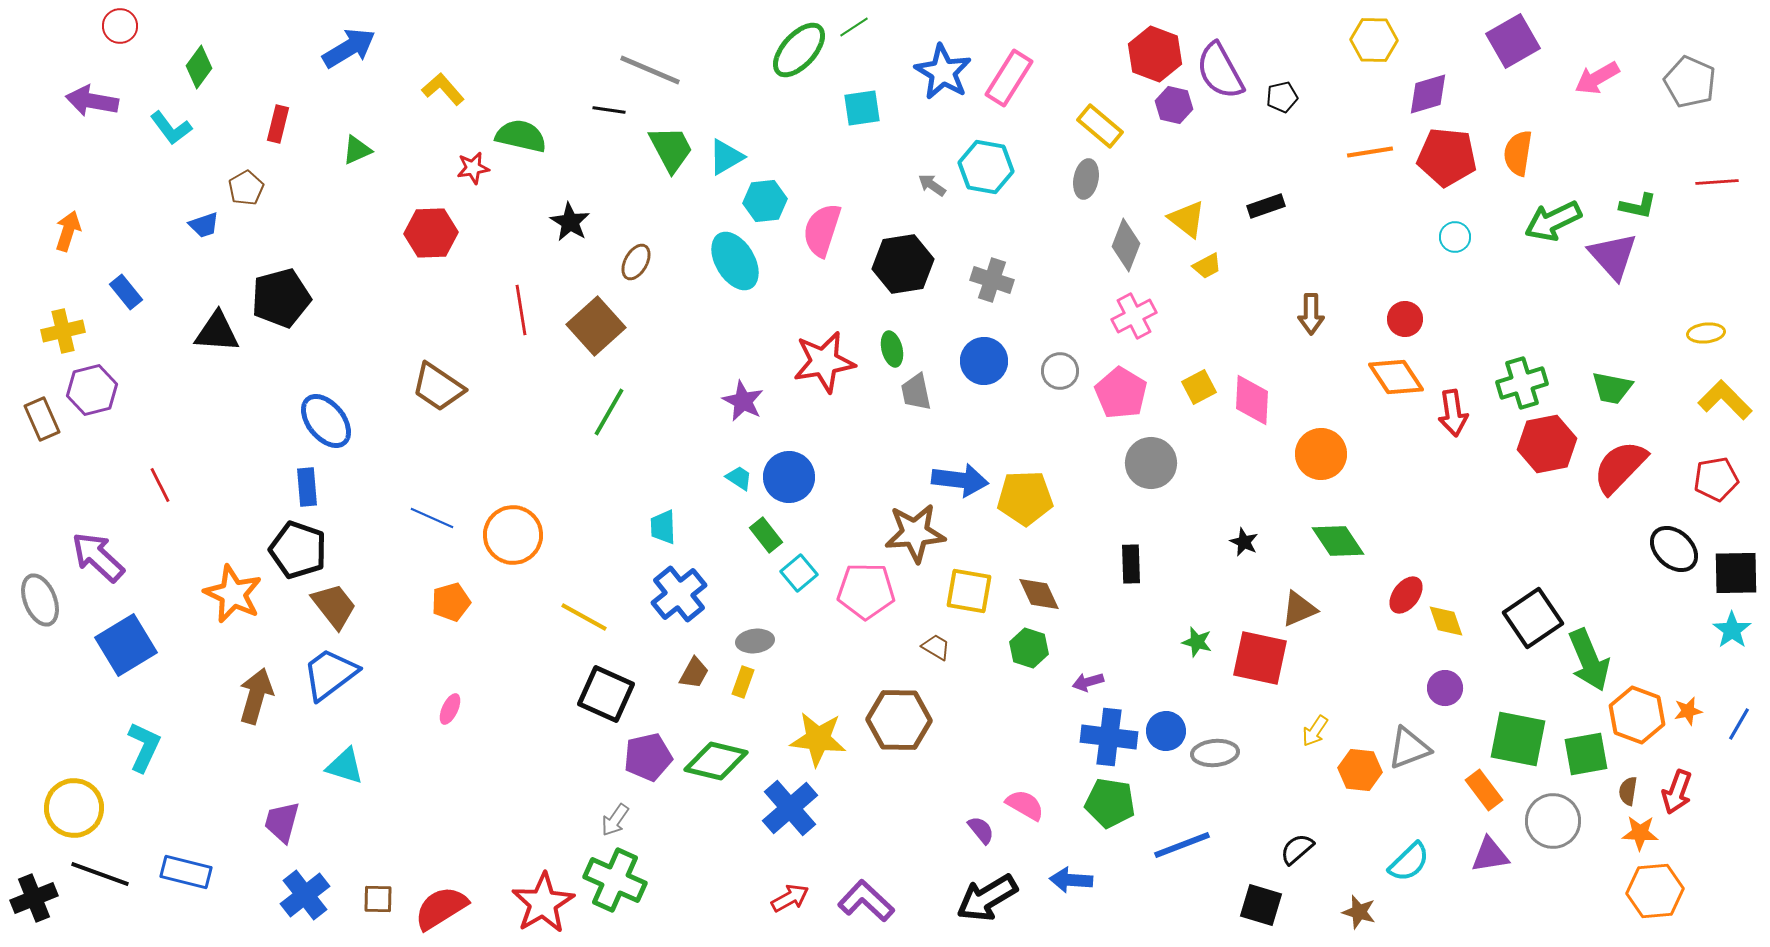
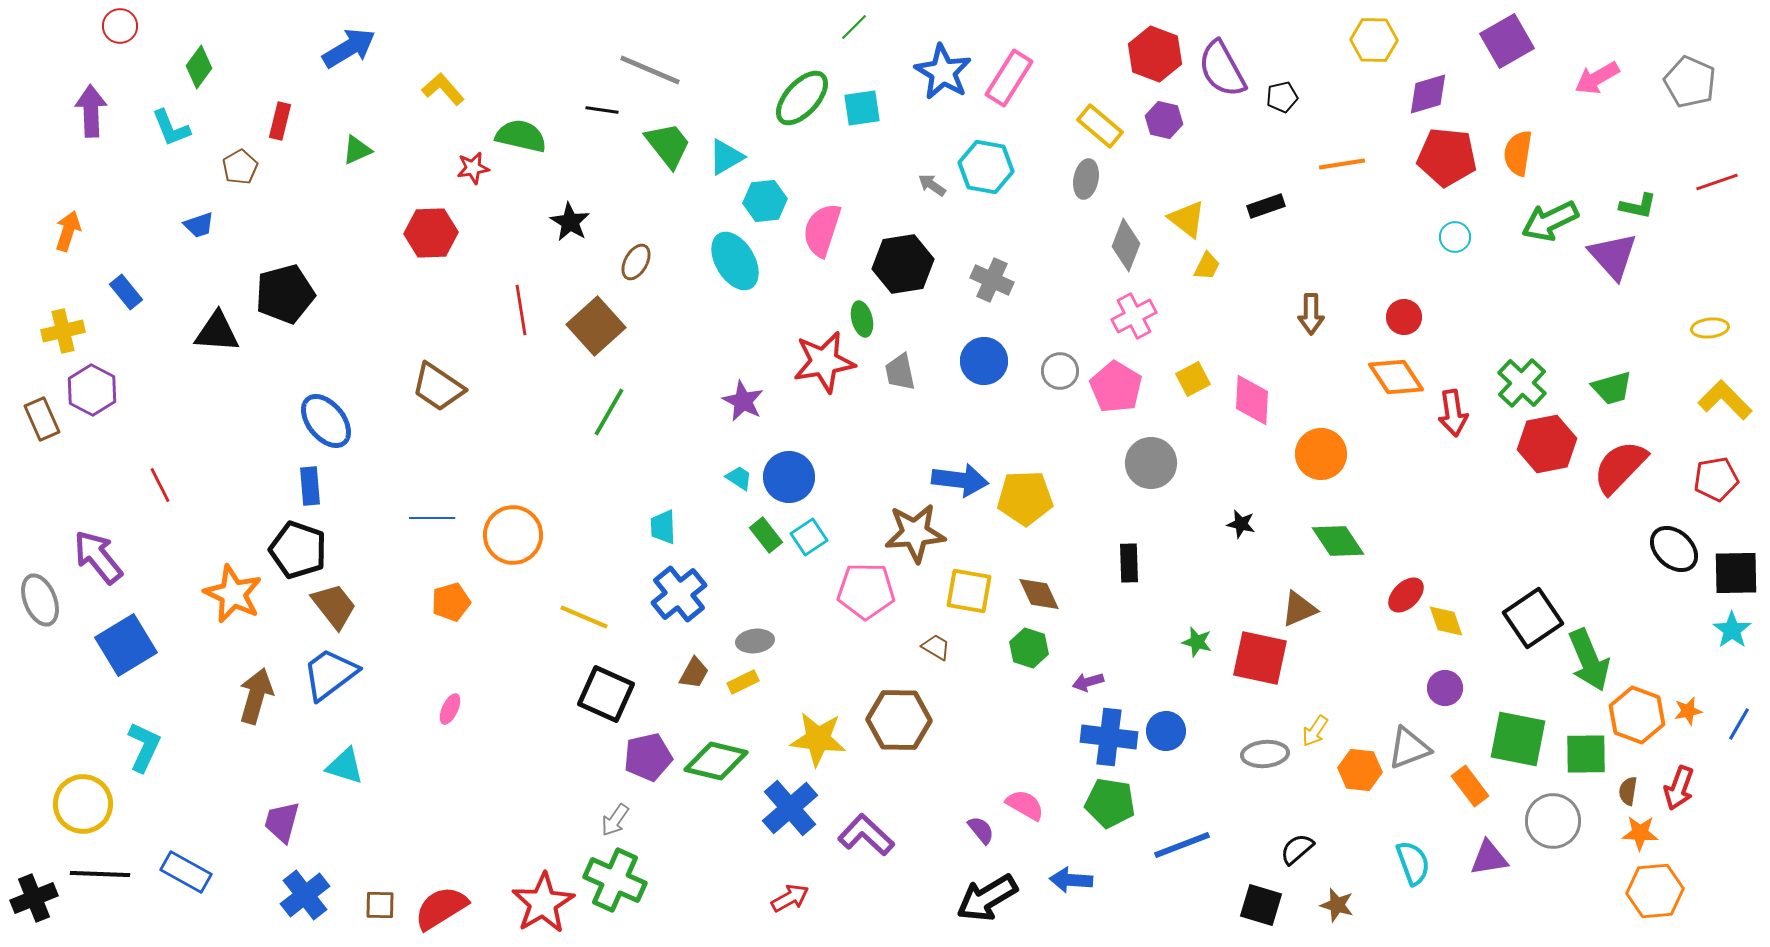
green line at (854, 27): rotated 12 degrees counterclockwise
purple square at (1513, 41): moved 6 px left
green ellipse at (799, 50): moved 3 px right, 48 px down
purple semicircle at (1220, 71): moved 2 px right, 2 px up
purple arrow at (92, 101): moved 1 px left, 10 px down; rotated 78 degrees clockwise
purple hexagon at (1174, 105): moved 10 px left, 15 px down
black line at (609, 110): moved 7 px left
red rectangle at (278, 124): moved 2 px right, 3 px up
cyan L-shape at (171, 128): rotated 15 degrees clockwise
green trapezoid at (671, 149): moved 3 px left, 4 px up; rotated 10 degrees counterclockwise
orange line at (1370, 152): moved 28 px left, 12 px down
red line at (1717, 182): rotated 15 degrees counterclockwise
brown pentagon at (246, 188): moved 6 px left, 21 px up
green arrow at (1553, 221): moved 3 px left
blue trapezoid at (204, 225): moved 5 px left
yellow trapezoid at (1207, 266): rotated 36 degrees counterclockwise
gray cross at (992, 280): rotated 6 degrees clockwise
black pentagon at (281, 298): moved 4 px right, 4 px up
red circle at (1405, 319): moved 1 px left, 2 px up
yellow ellipse at (1706, 333): moved 4 px right, 5 px up
green ellipse at (892, 349): moved 30 px left, 30 px up
green cross at (1522, 383): rotated 30 degrees counterclockwise
yellow square at (1199, 387): moved 6 px left, 8 px up
green trapezoid at (1612, 388): rotated 27 degrees counterclockwise
purple hexagon at (92, 390): rotated 18 degrees counterclockwise
gray trapezoid at (916, 392): moved 16 px left, 20 px up
pink pentagon at (1121, 393): moved 5 px left, 6 px up
blue rectangle at (307, 487): moved 3 px right, 1 px up
blue line at (432, 518): rotated 24 degrees counterclockwise
black star at (1244, 542): moved 3 px left, 18 px up; rotated 12 degrees counterclockwise
purple arrow at (98, 557): rotated 8 degrees clockwise
black rectangle at (1131, 564): moved 2 px left, 1 px up
cyan square at (799, 573): moved 10 px right, 36 px up; rotated 6 degrees clockwise
red ellipse at (1406, 595): rotated 9 degrees clockwise
yellow line at (584, 617): rotated 6 degrees counterclockwise
yellow rectangle at (743, 682): rotated 44 degrees clockwise
gray ellipse at (1215, 753): moved 50 px right, 1 px down
green square at (1586, 754): rotated 9 degrees clockwise
orange rectangle at (1484, 790): moved 14 px left, 4 px up
red arrow at (1677, 792): moved 2 px right, 4 px up
yellow circle at (74, 808): moved 9 px right, 4 px up
purple triangle at (1490, 855): moved 1 px left, 3 px down
cyan semicircle at (1409, 862): moved 4 px right, 1 px down; rotated 66 degrees counterclockwise
blue rectangle at (186, 872): rotated 15 degrees clockwise
black line at (100, 874): rotated 18 degrees counterclockwise
brown square at (378, 899): moved 2 px right, 6 px down
purple L-shape at (866, 901): moved 66 px up
brown star at (1359, 912): moved 22 px left, 7 px up
